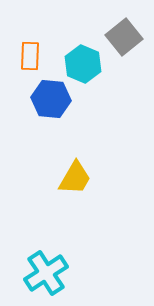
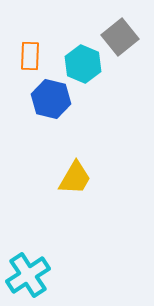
gray square: moved 4 px left
blue hexagon: rotated 9 degrees clockwise
cyan cross: moved 18 px left, 2 px down
